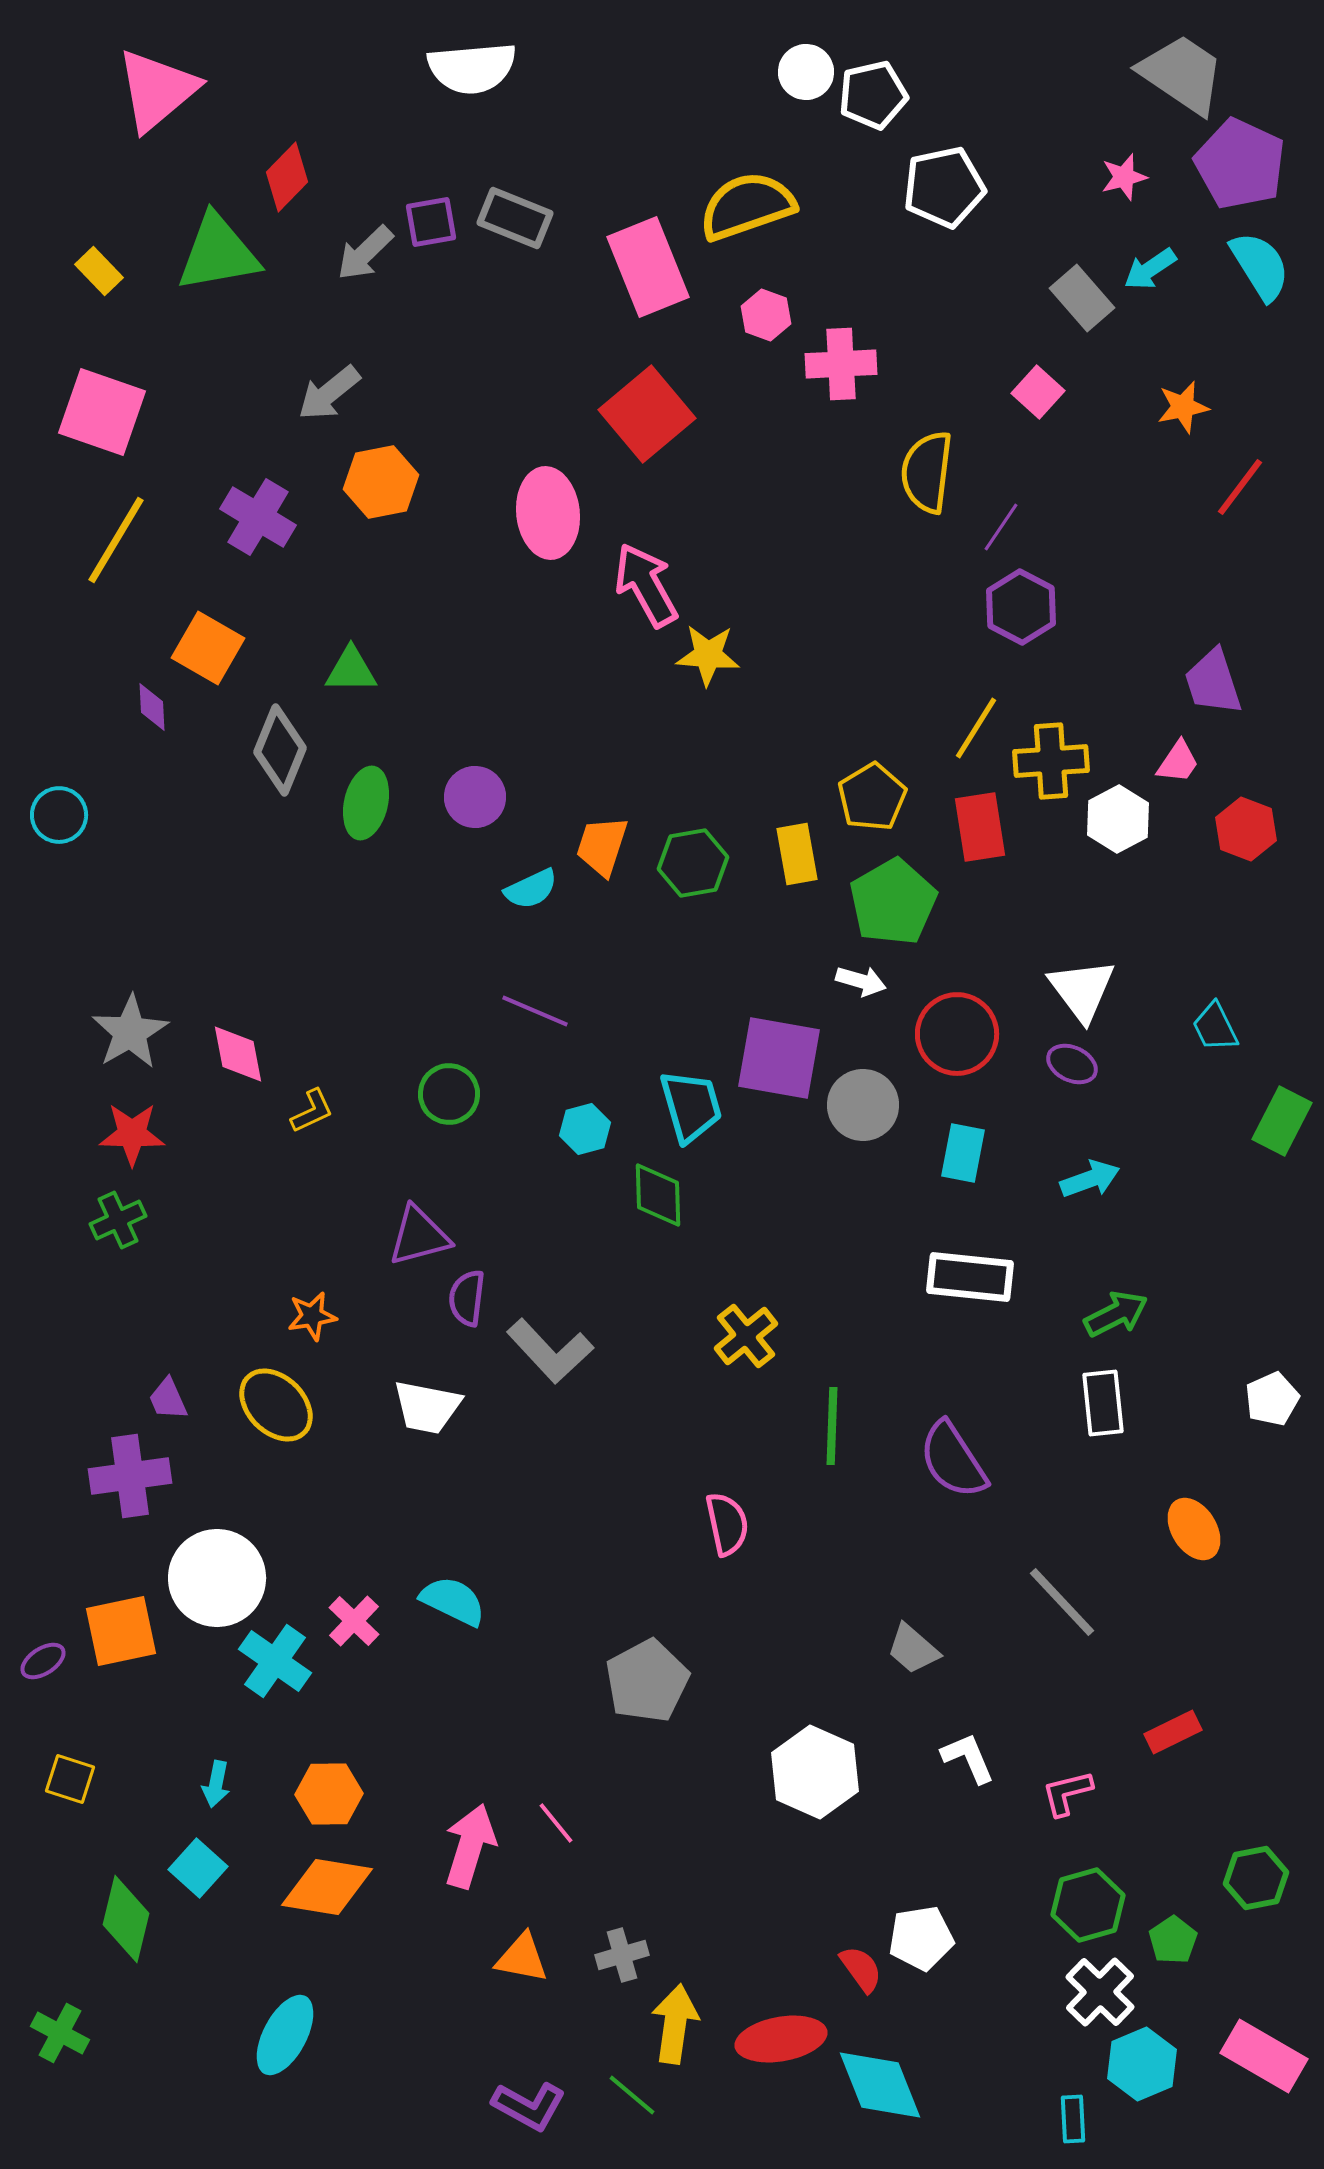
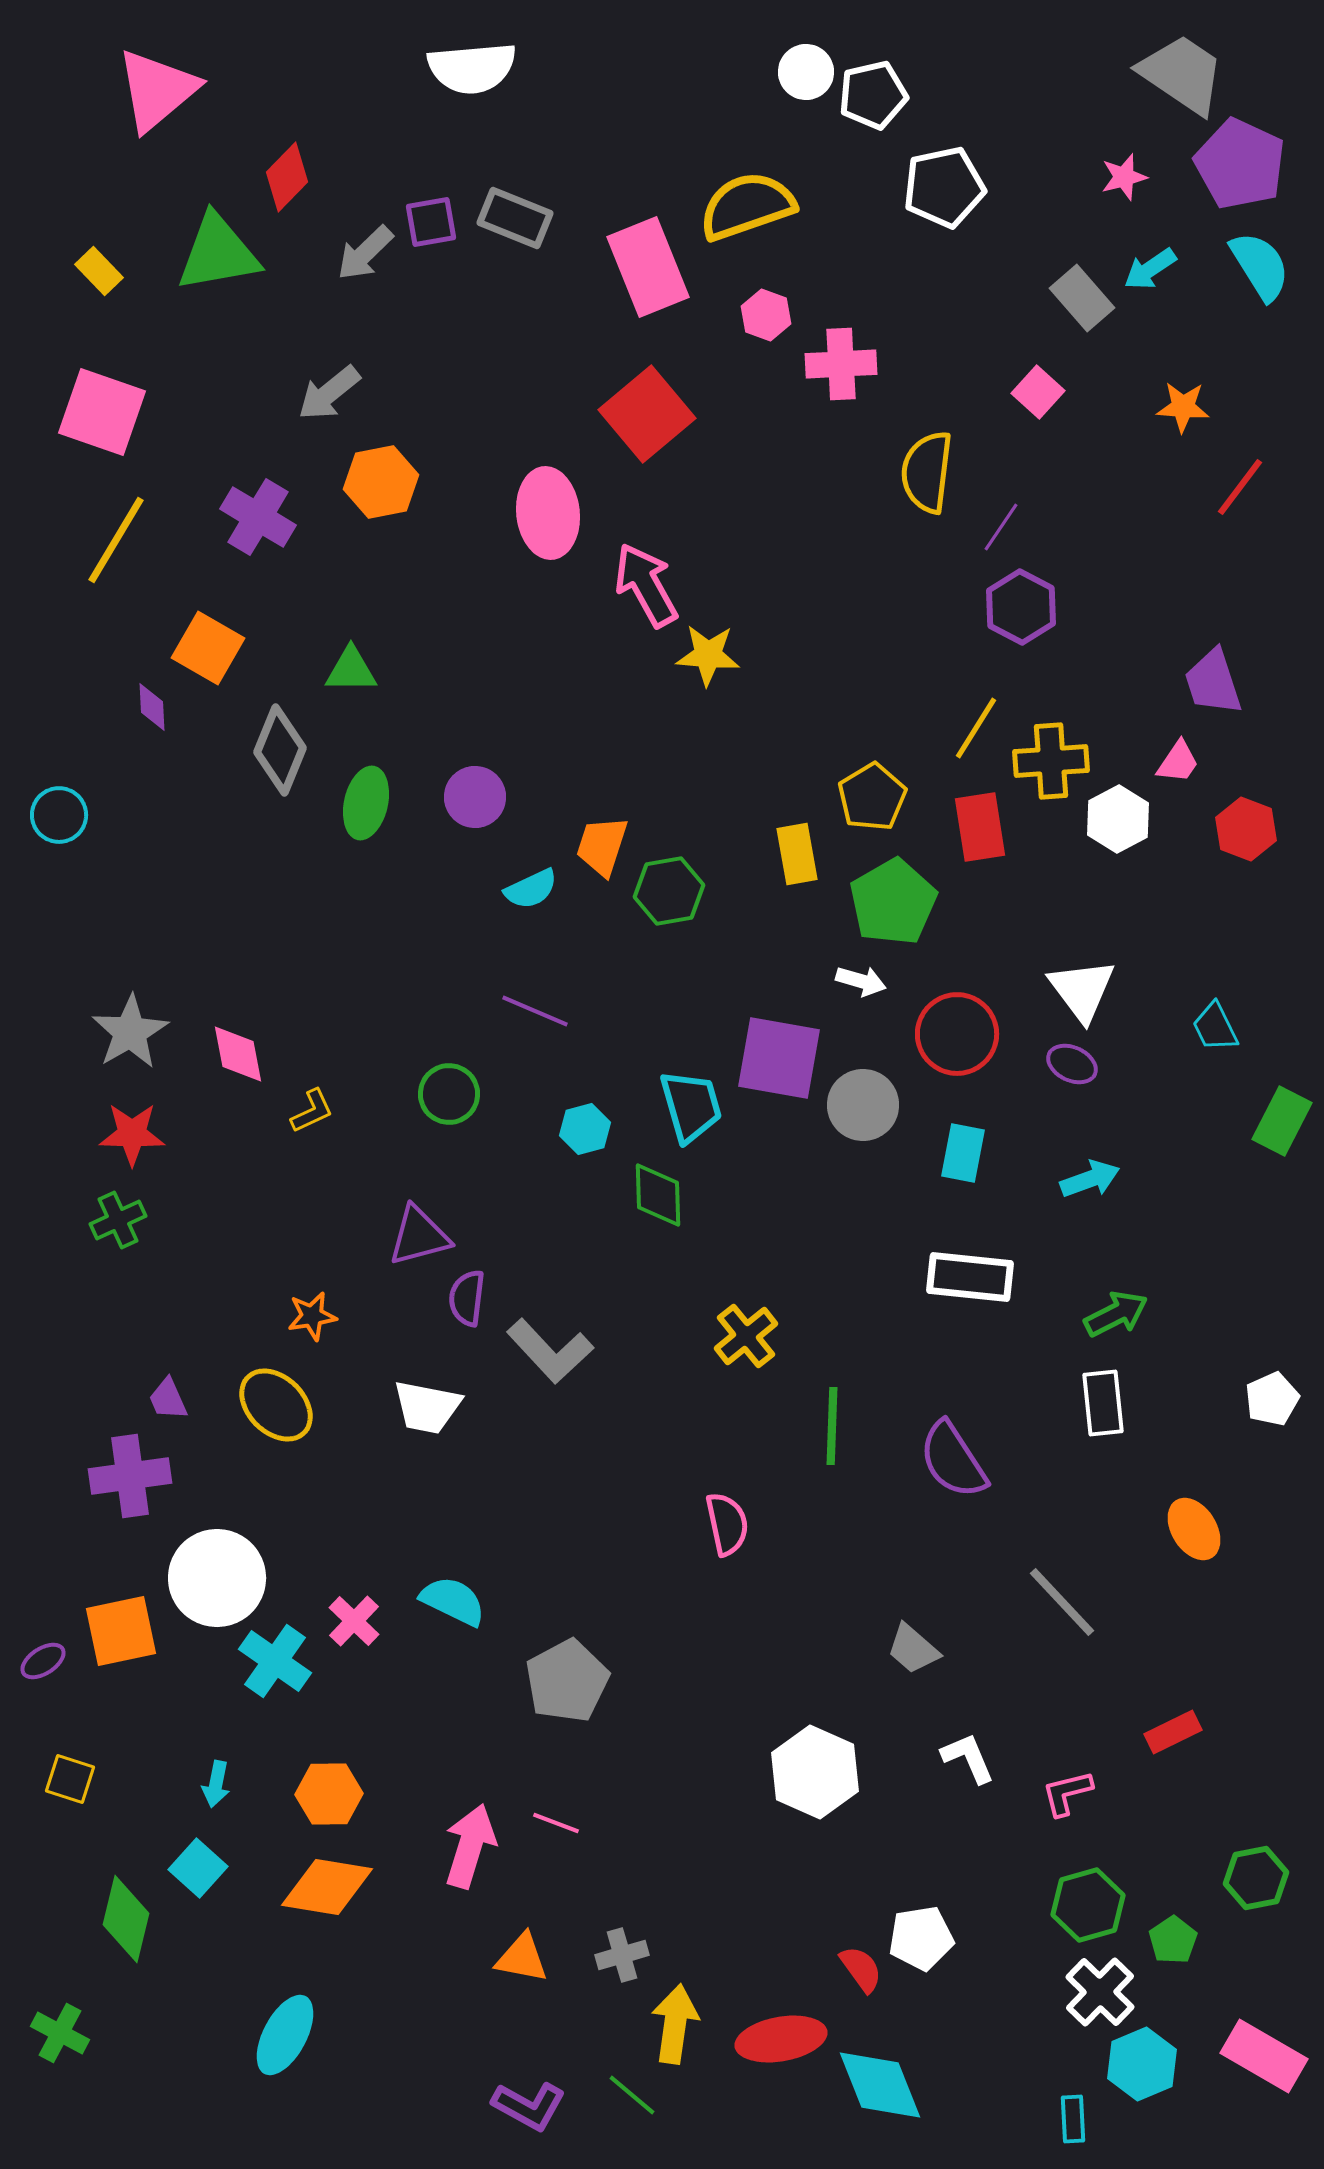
orange star at (1183, 407): rotated 16 degrees clockwise
green hexagon at (693, 863): moved 24 px left, 28 px down
gray pentagon at (647, 1681): moved 80 px left
pink line at (556, 1823): rotated 30 degrees counterclockwise
